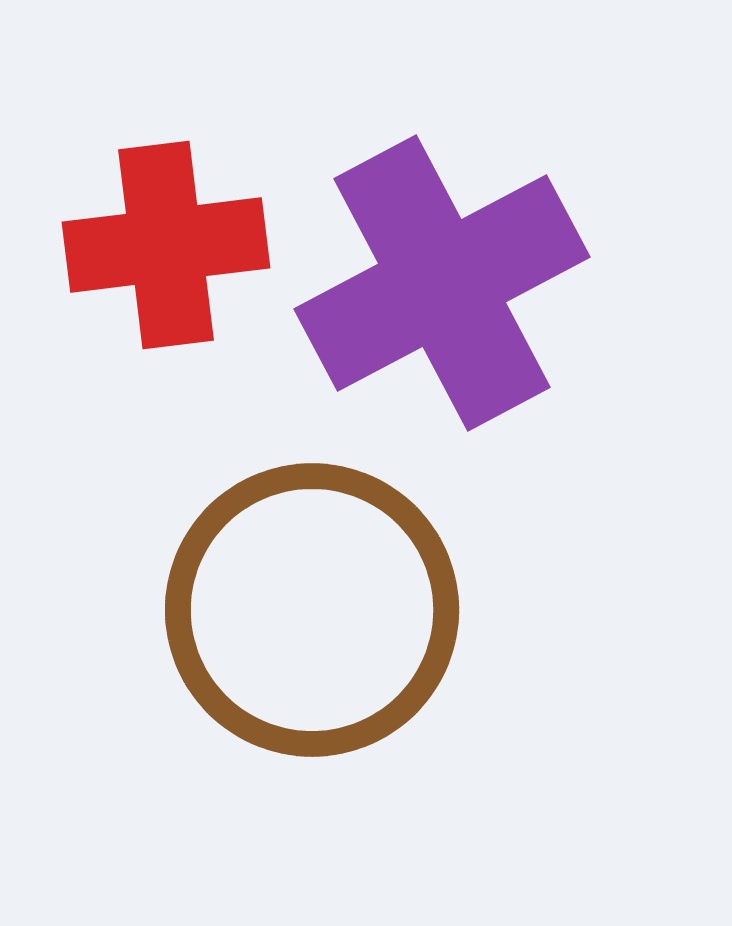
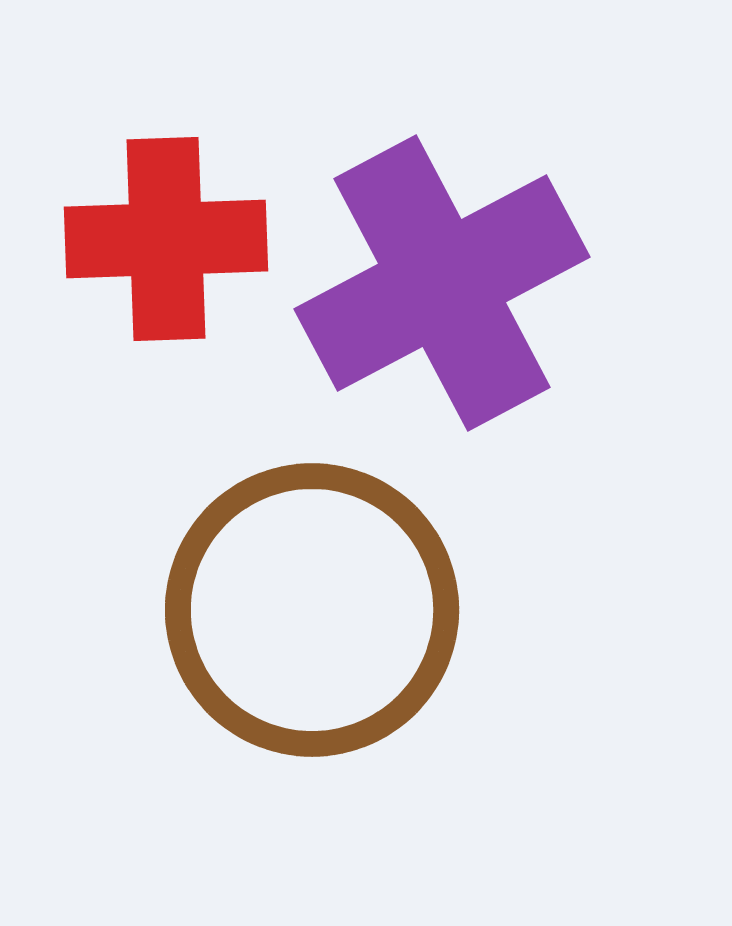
red cross: moved 6 px up; rotated 5 degrees clockwise
